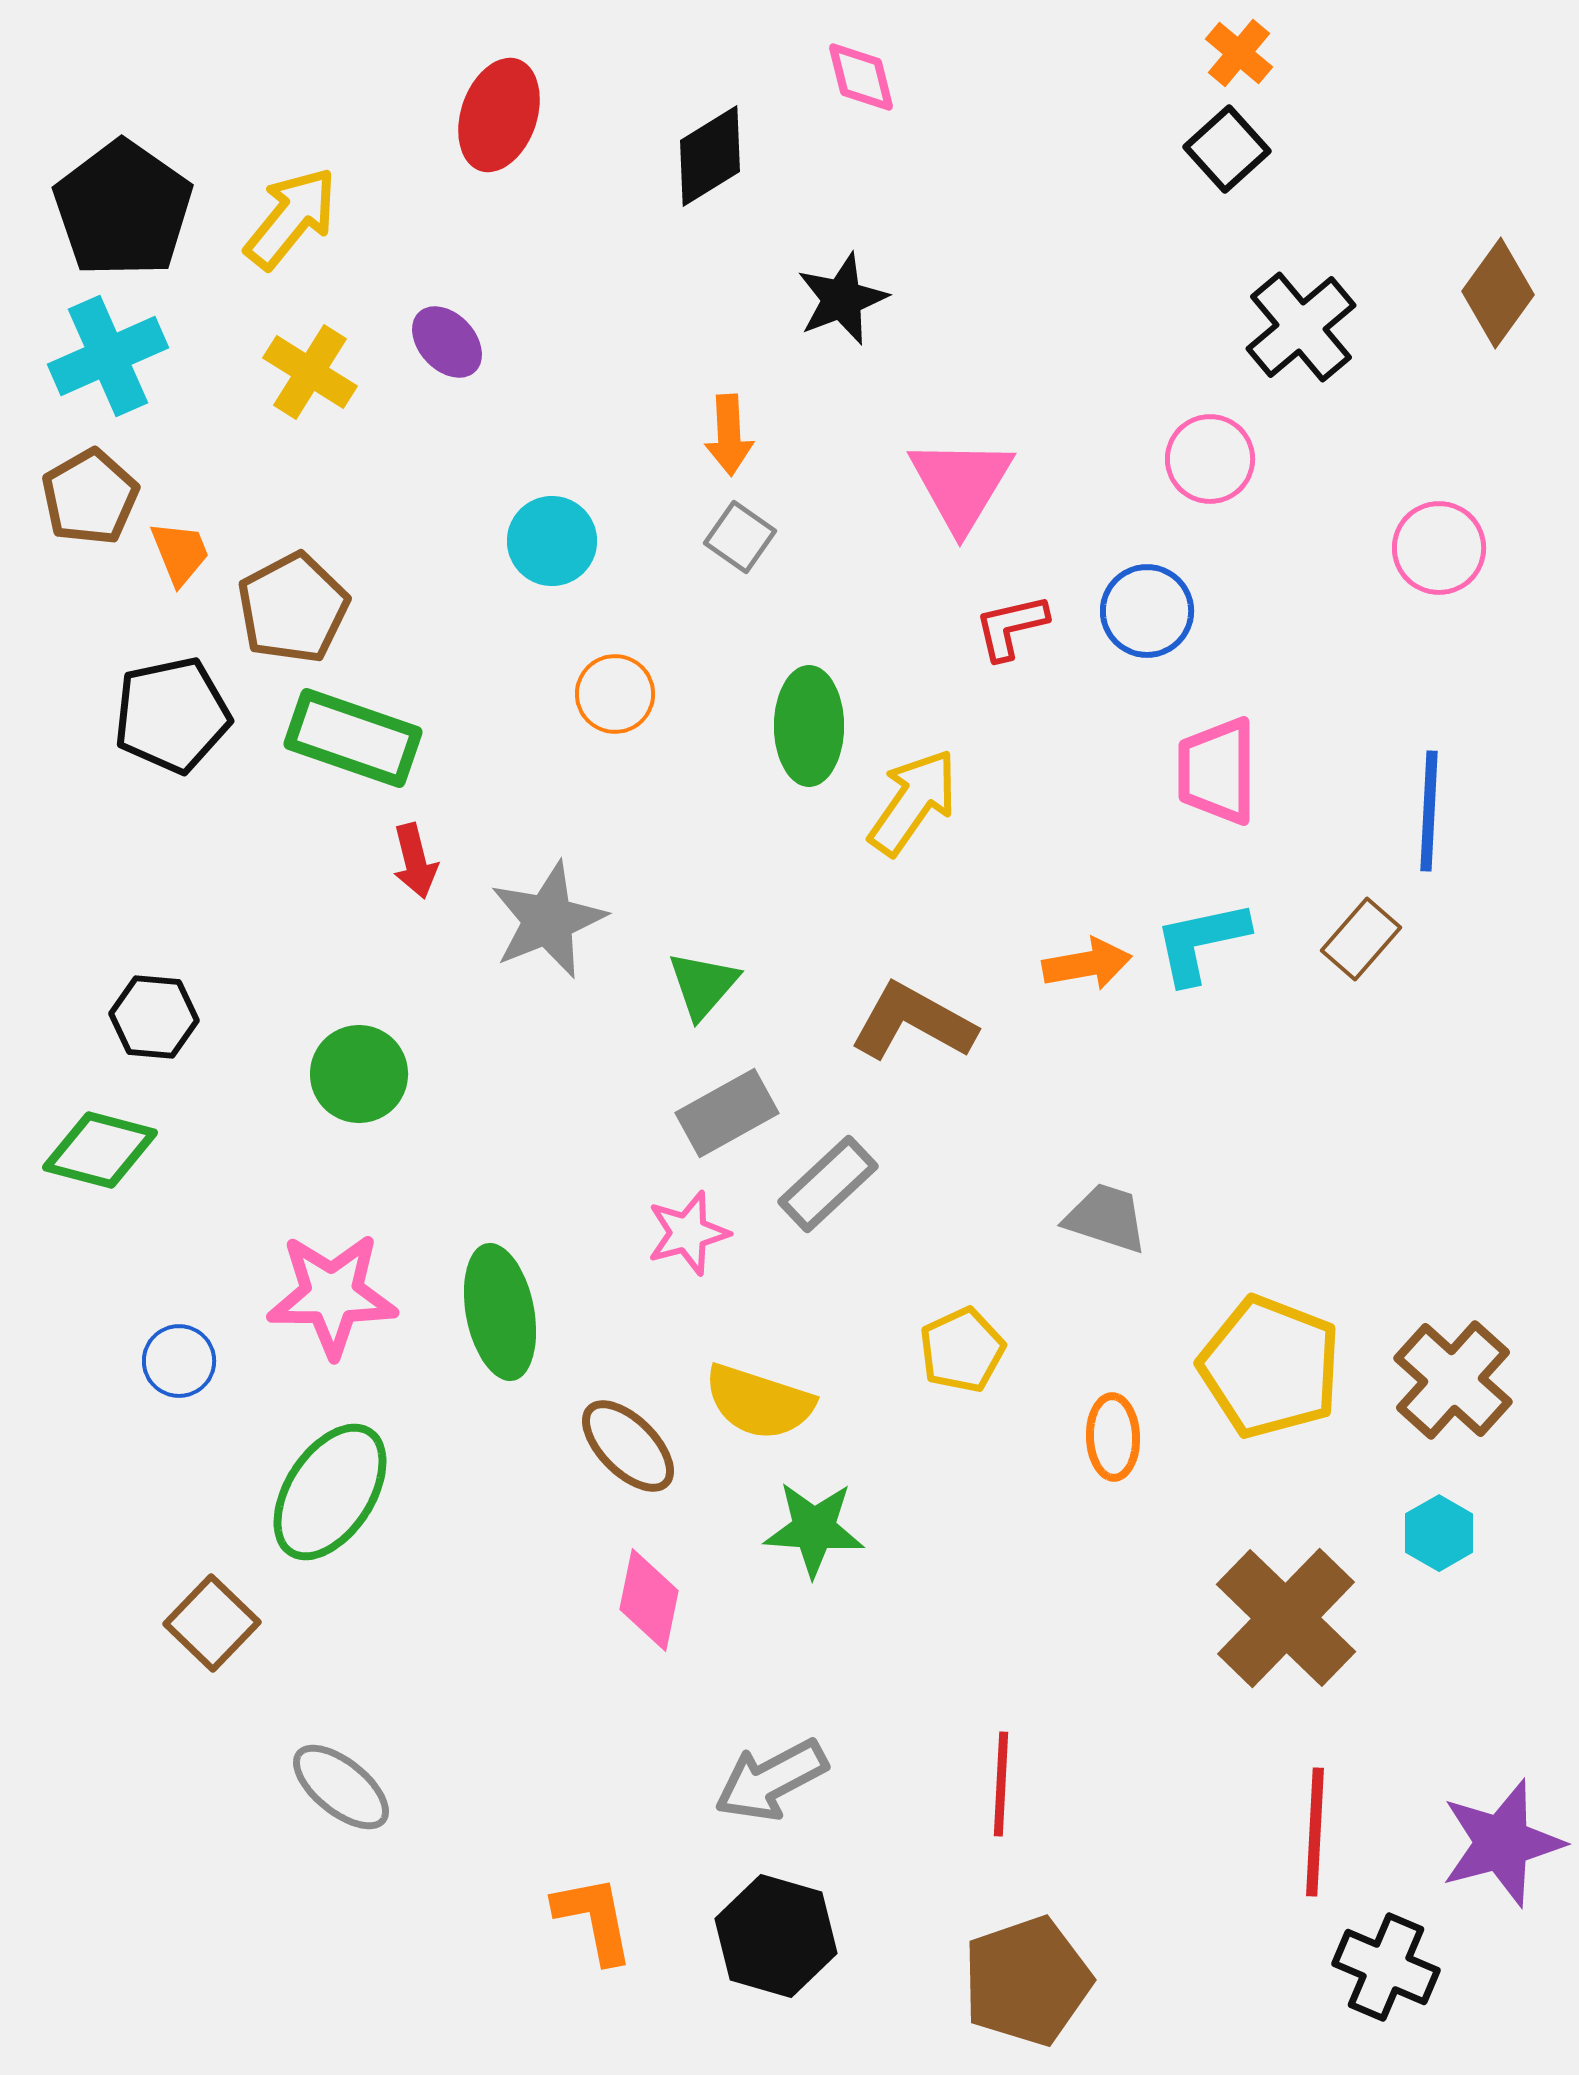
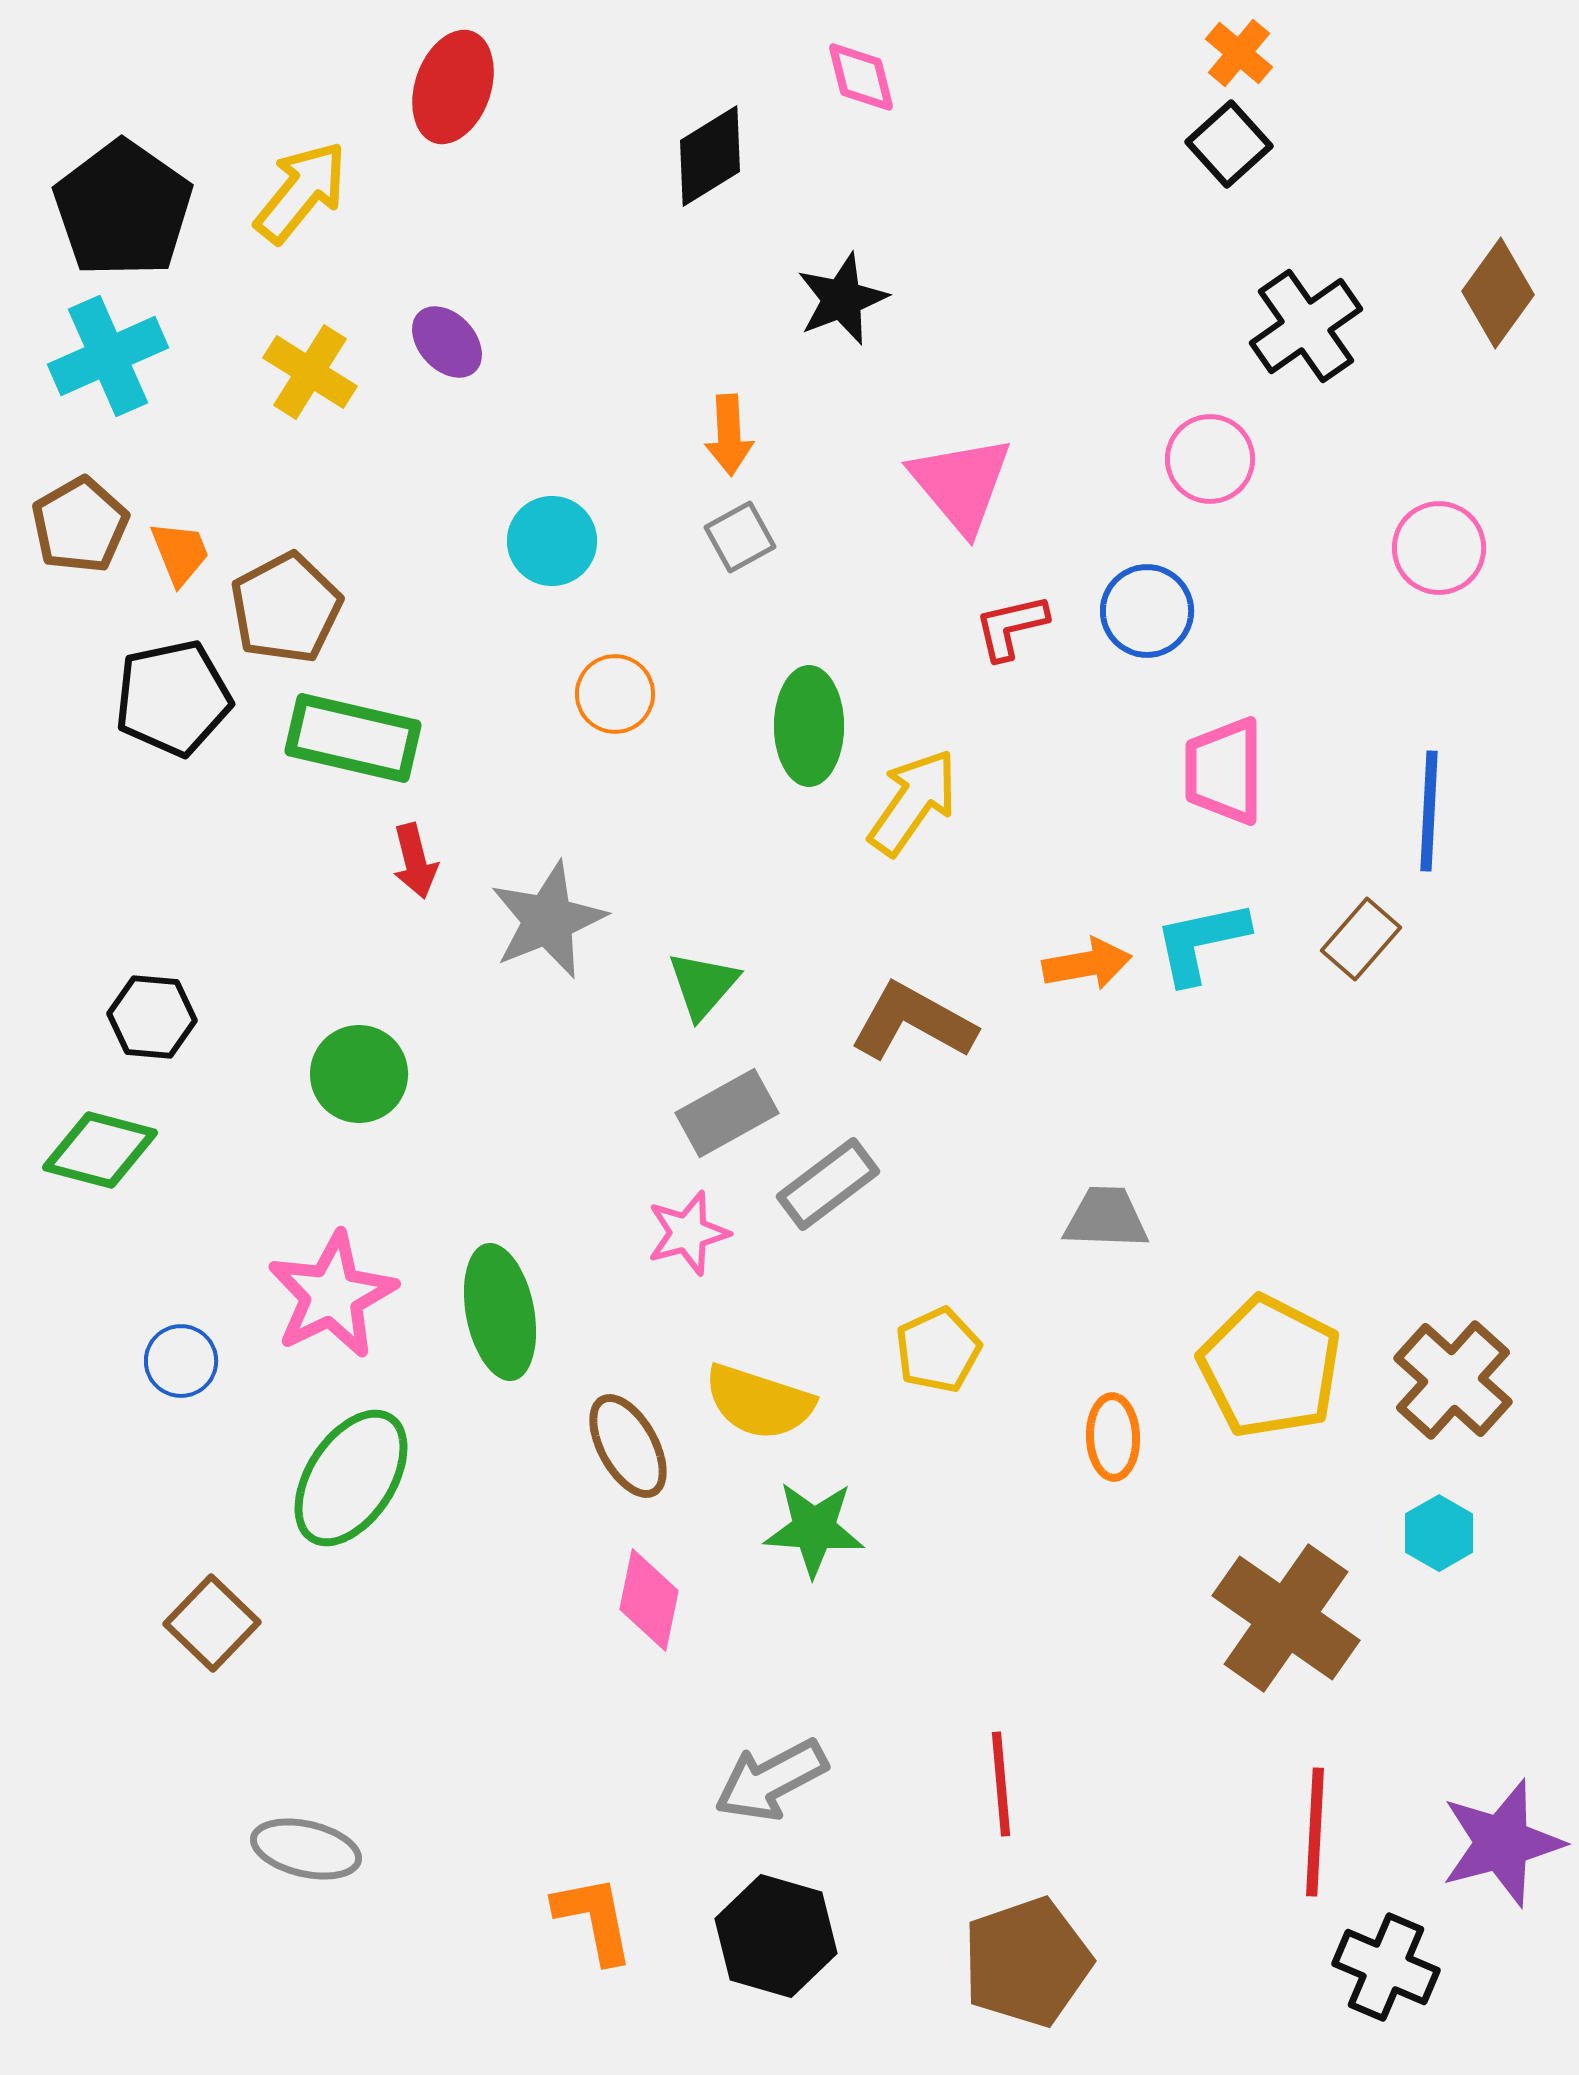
red ellipse at (499, 115): moved 46 px left, 28 px up
black square at (1227, 149): moved 2 px right, 5 px up
yellow arrow at (291, 218): moved 10 px right, 26 px up
black cross at (1301, 327): moved 5 px right, 1 px up; rotated 5 degrees clockwise
pink triangle at (961, 484): rotated 11 degrees counterclockwise
brown pentagon at (90, 497): moved 10 px left, 28 px down
gray square at (740, 537): rotated 26 degrees clockwise
brown pentagon at (293, 608): moved 7 px left
black pentagon at (172, 715): moved 1 px right, 17 px up
green rectangle at (353, 738): rotated 6 degrees counterclockwise
pink trapezoid at (1217, 771): moved 7 px right
black hexagon at (154, 1017): moved 2 px left
gray rectangle at (828, 1184): rotated 6 degrees clockwise
gray trapezoid at (1106, 1218): rotated 16 degrees counterclockwise
pink star at (332, 1295): rotated 26 degrees counterclockwise
yellow pentagon at (962, 1350): moved 24 px left
blue circle at (179, 1361): moved 2 px right
yellow pentagon at (1270, 1367): rotated 6 degrees clockwise
brown ellipse at (628, 1446): rotated 16 degrees clockwise
green ellipse at (330, 1492): moved 21 px right, 14 px up
brown cross at (1286, 1618): rotated 9 degrees counterclockwise
red line at (1001, 1784): rotated 8 degrees counterclockwise
gray ellipse at (341, 1787): moved 35 px left, 62 px down; rotated 26 degrees counterclockwise
brown pentagon at (1027, 1981): moved 19 px up
